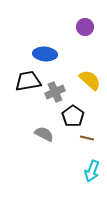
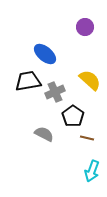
blue ellipse: rotated 35 degrees clockwise
